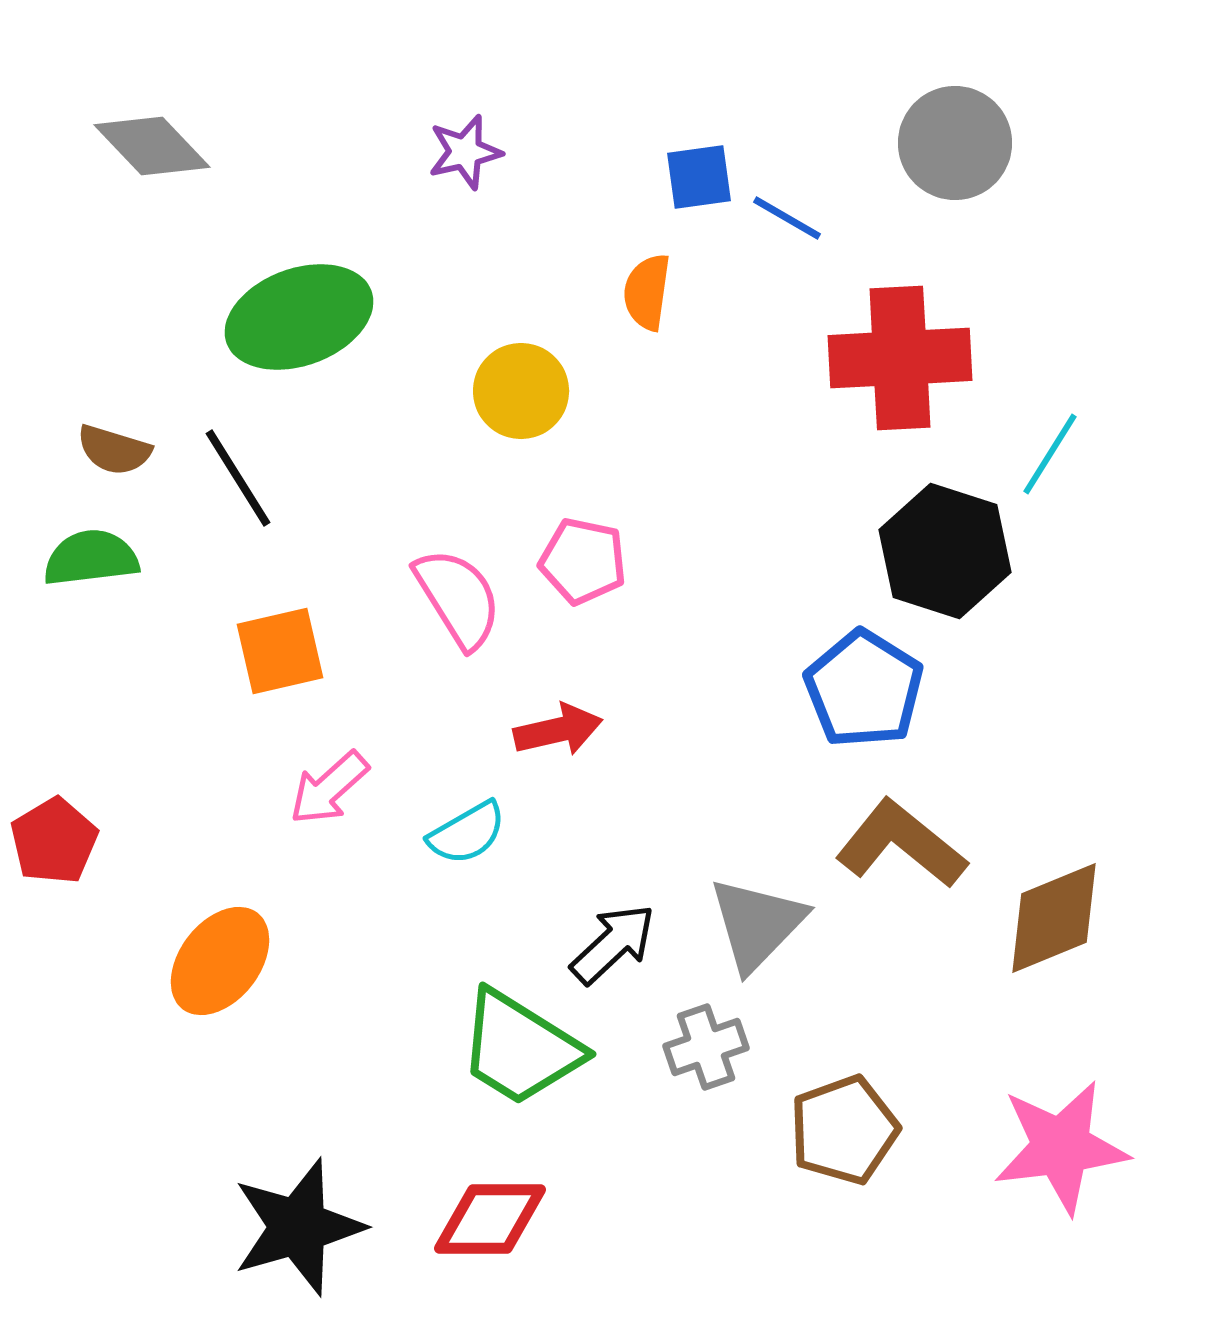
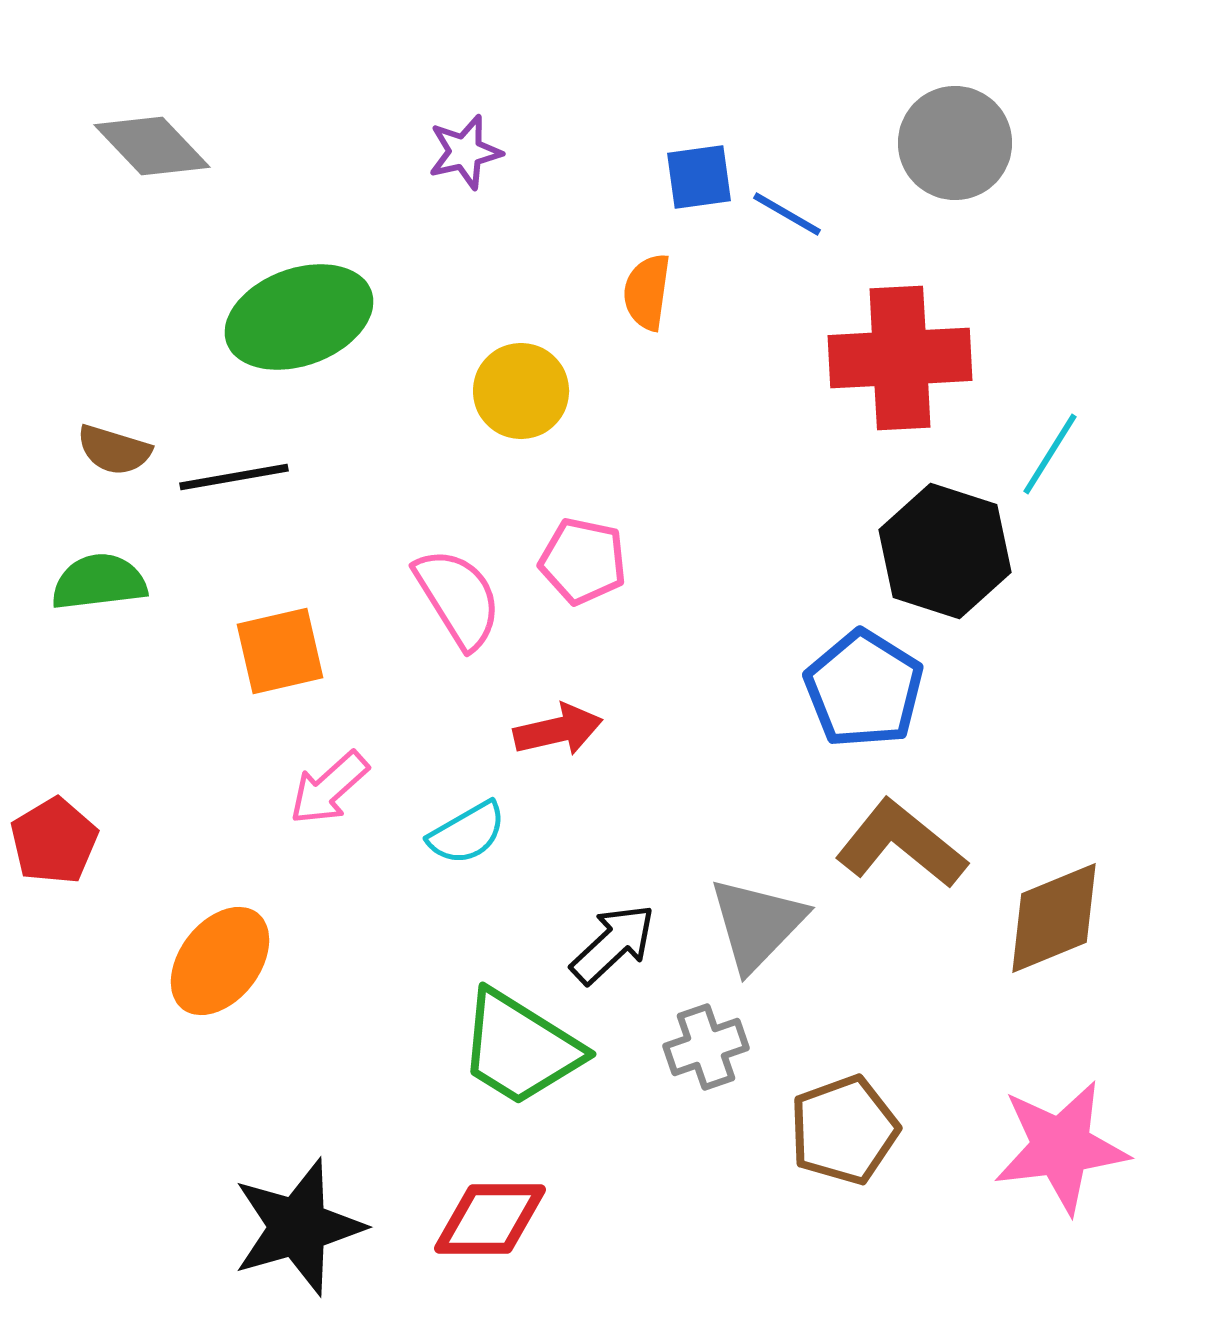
blue line: moved 4 px up
black line: moved 4 px left, 1 px up; rotated 68 degrees counterclockwise
green semicircle: moved 8 px right, 24 px down
